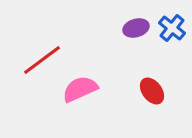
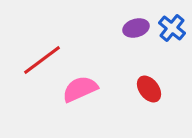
red ellipse: moved 3 px left, 2 px up
